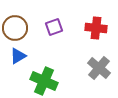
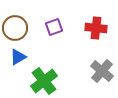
blue triangle: moved 1 px down
gray cross: moved 3 px right, 3 px down
green cross: rotated 28 degrees clockwise
